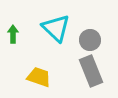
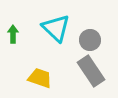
gray rectangle: rotated 12 degrees counterclockwise
yellow trapezoid: moved 1 px right, 1 px down
